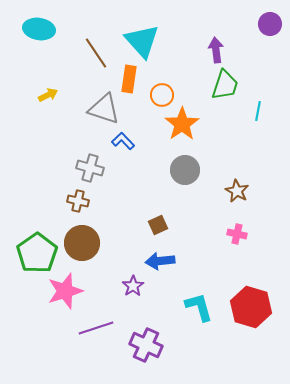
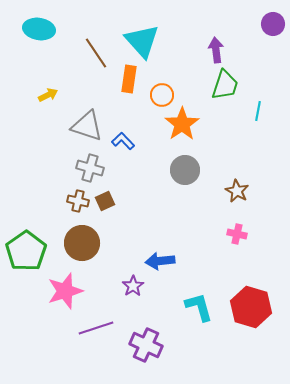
purple circle: moved 3 px right
gray triangle: moved 17 px left, 17 px down
brown square: moved 53 px left, 24 px up
green pentagon: moved 11 px left, 2 px up
